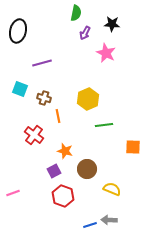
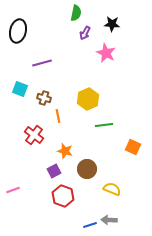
orange square: rotated 21 degrees clockwise
pink line: moved 3 px up
